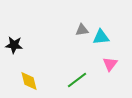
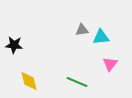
green line: moved 2 px down; rotated 60 degrees clockwise
